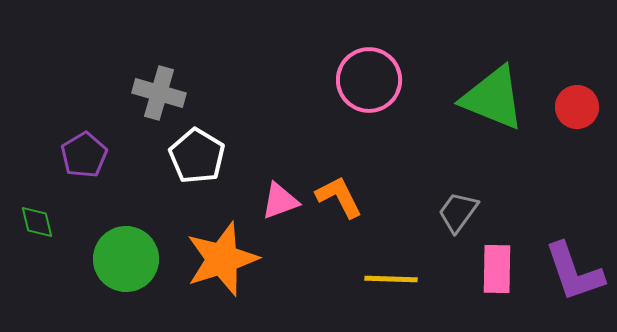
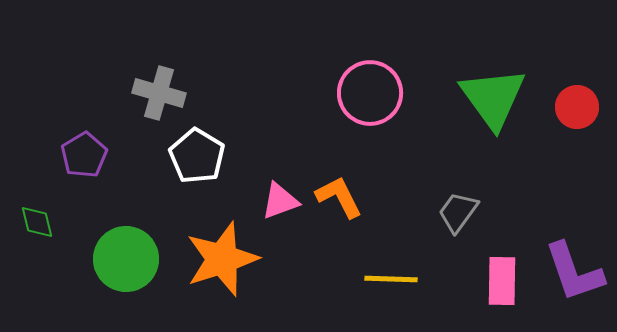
pink circle: moved 1 px right, 13 px down
green triangle: rotated 32 degrees clockwise
pink rectangle: moved 5 px right, 12 px down
